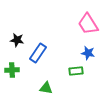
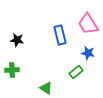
blue rectangle: moved 22 px right, 18 px up; rotated 48 degrees counterclockwise
green rectangle: moved 1 px down; rotated 32 degrees counterclockwise
green triangle: rotated 24 degrees clockwise
